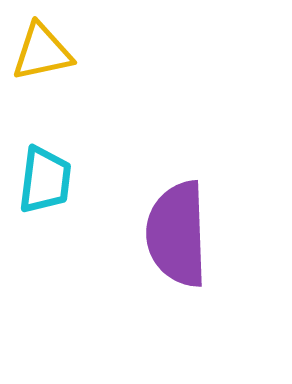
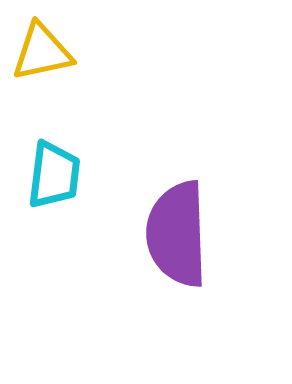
cyan trapezoid: moved 9 px right, 5 px up
